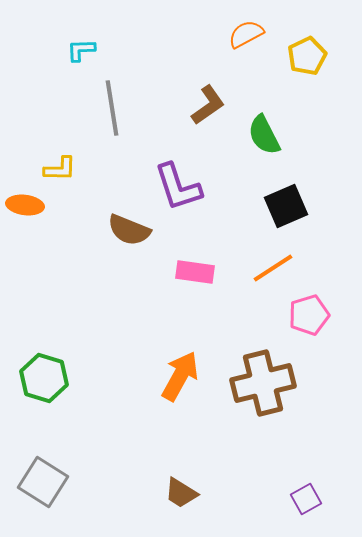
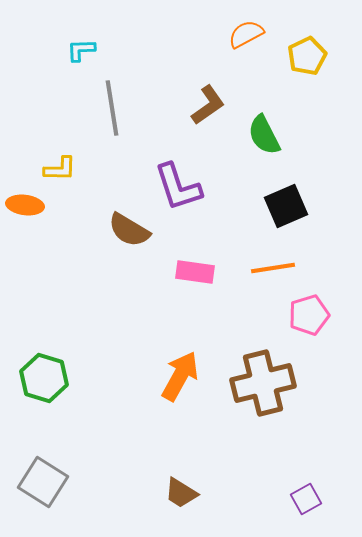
brown semicircle: rotated 9 degrees clockwise
orange line: rotated 24 degrees clockwise
